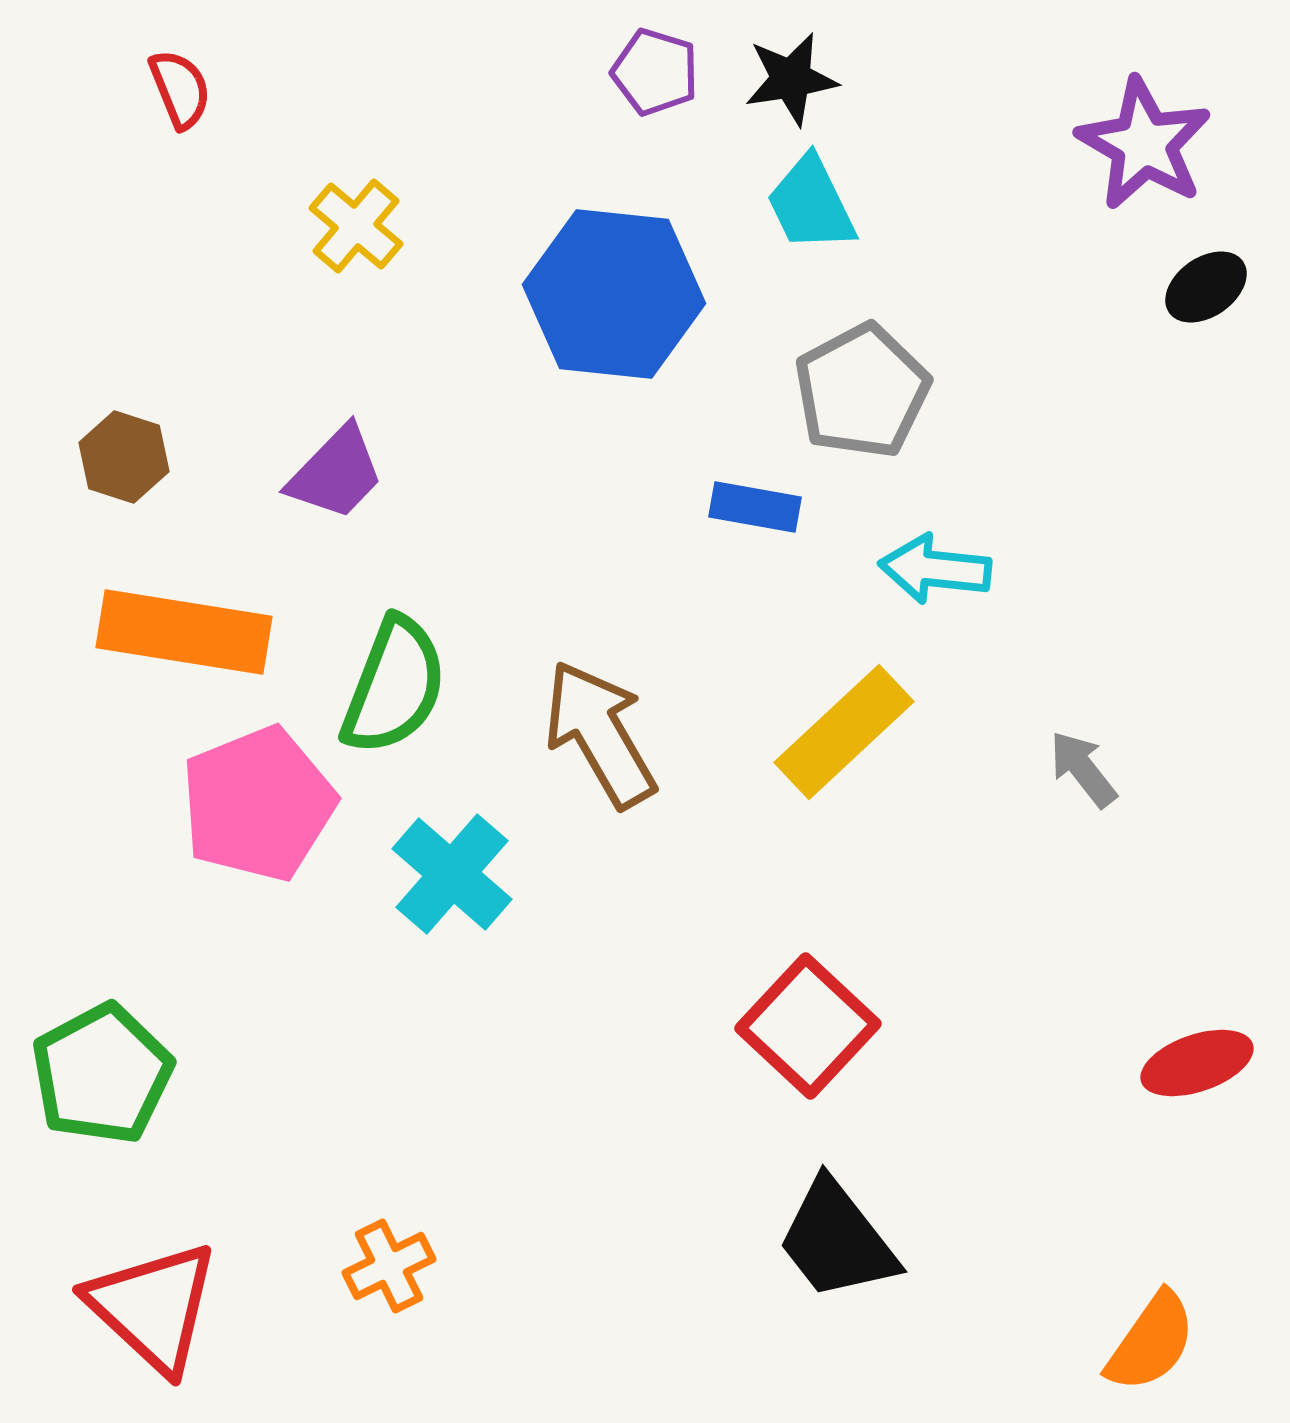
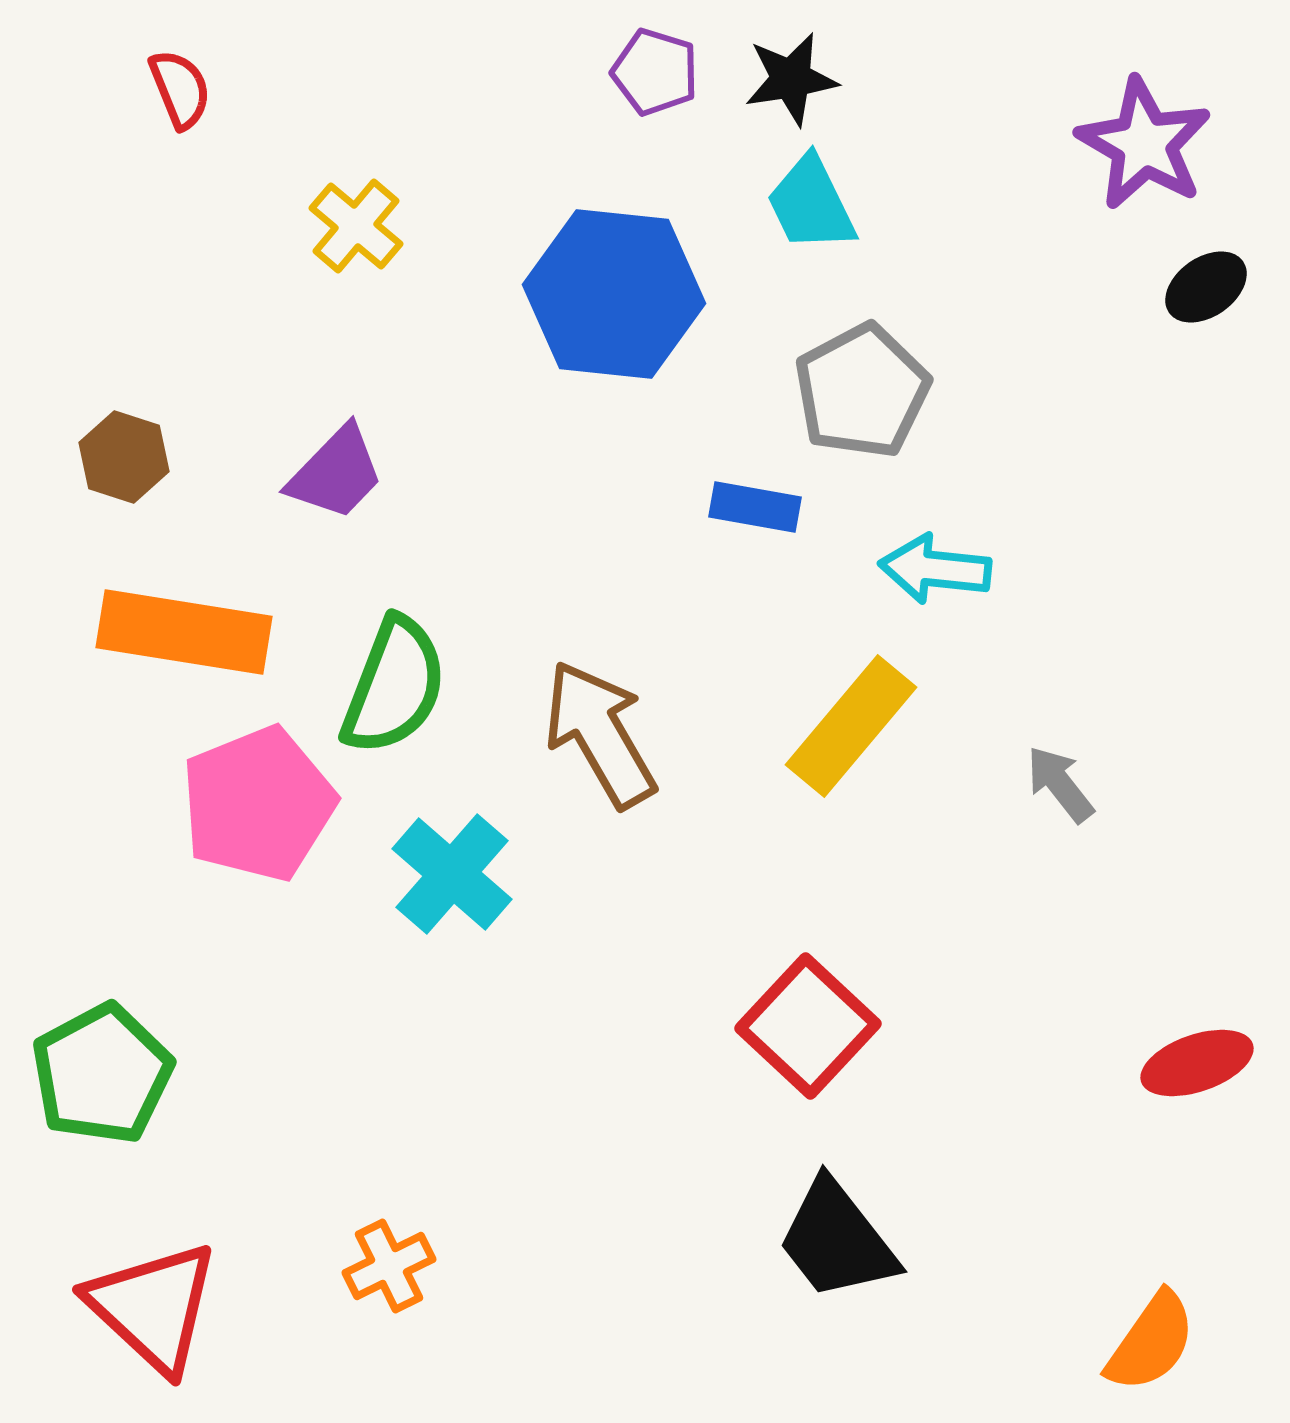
yellow rectangle: moved 7 px right, 6 px up; rotated 7 degrees counterclockwise
gray arrow: moved 23 px left, 15 px down
